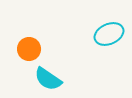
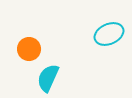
cyan semicircle: moved 1 px up; rotated 80 degrees clockwise
